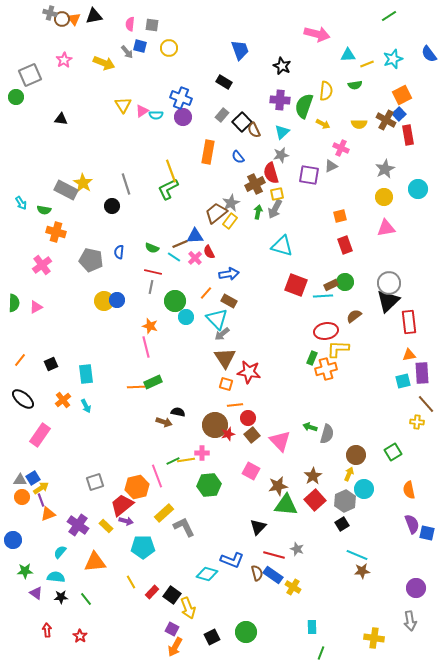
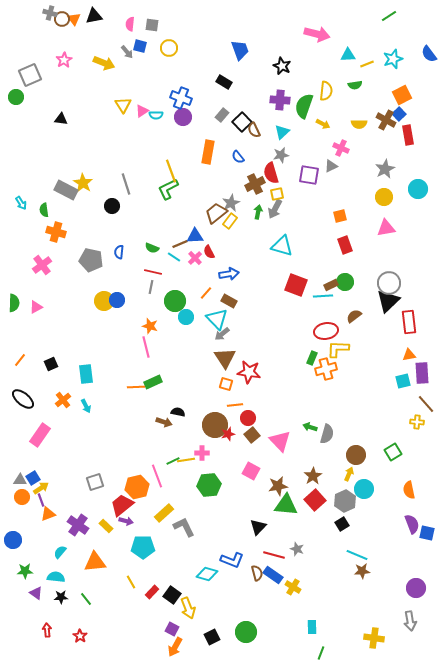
green semicircle at (44, 210): rotated 72 degrees clockwise
